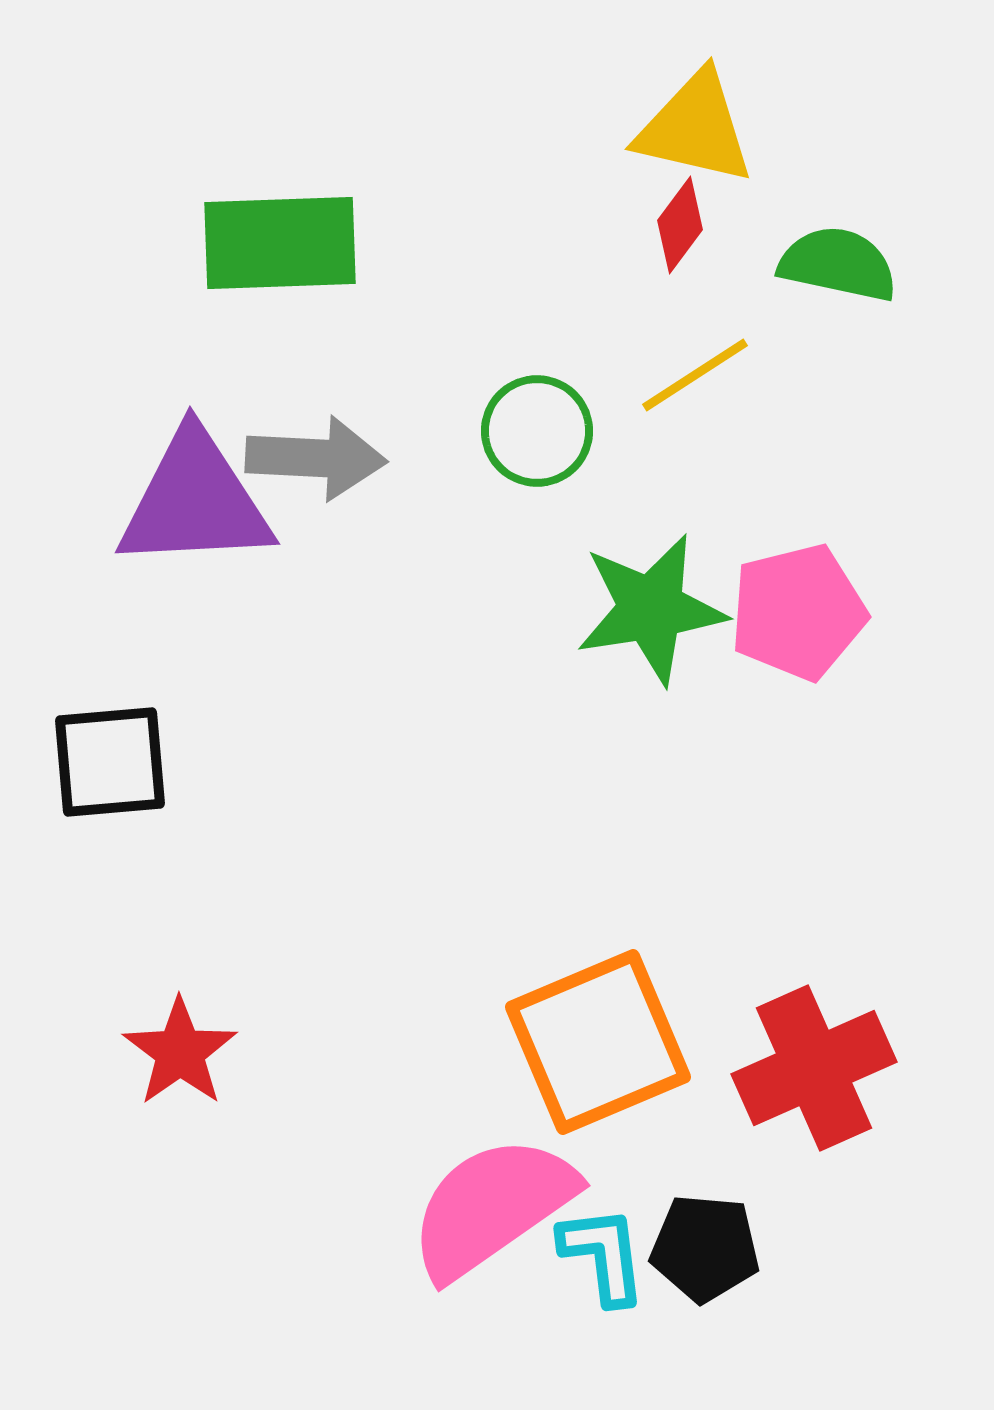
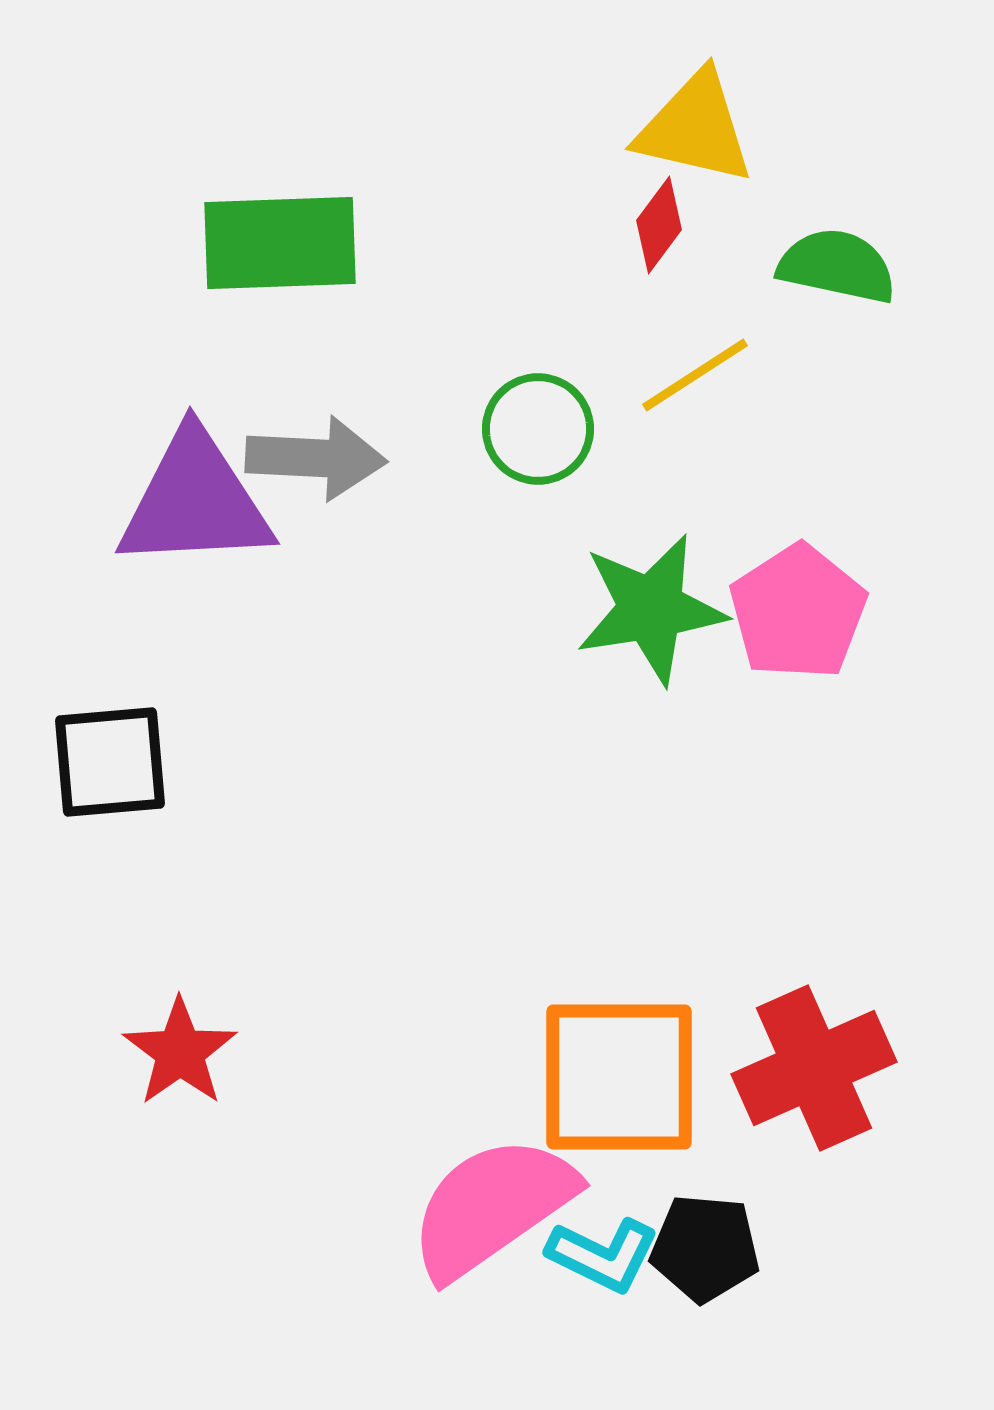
red diamond: moved 21 px left
green semicircle: moved 1 px left, 2 px down
green circle: moved 1 px right, 2 px up
pink pentagon: rotated 19 degrees counterclockwise
orange square: moved 21 px right, 35 px down; rotated 23 degrees clockwise
cyan L-shape: rotated 123 degrees clockwise
